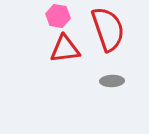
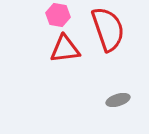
pink hexagon: moved 1 px up
gray ellipse: moved 6 px right, 19 px down; rotated 15 degrees counterclockwise
